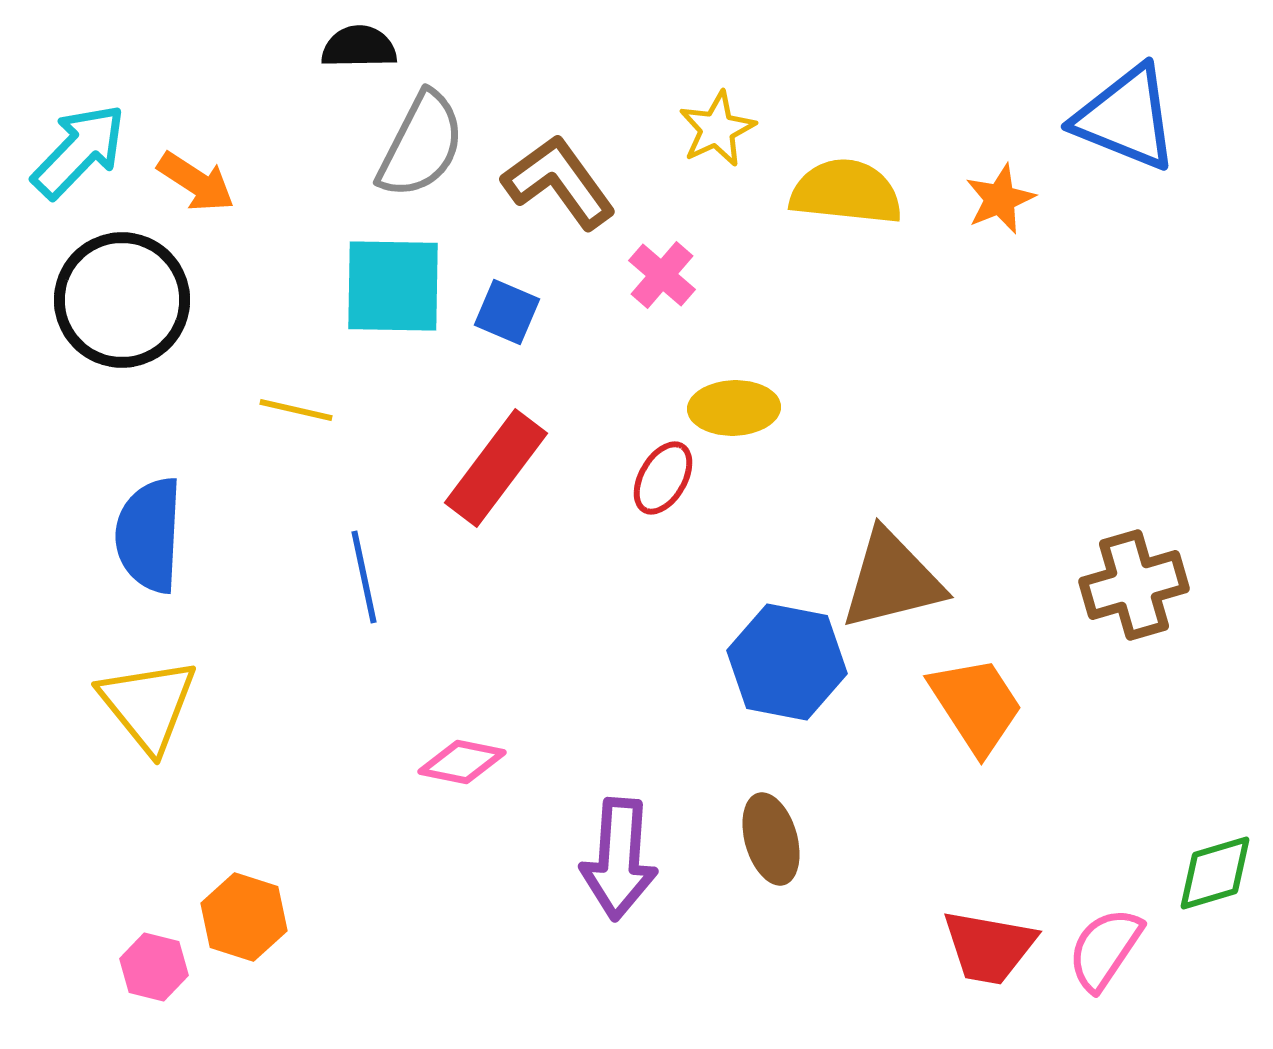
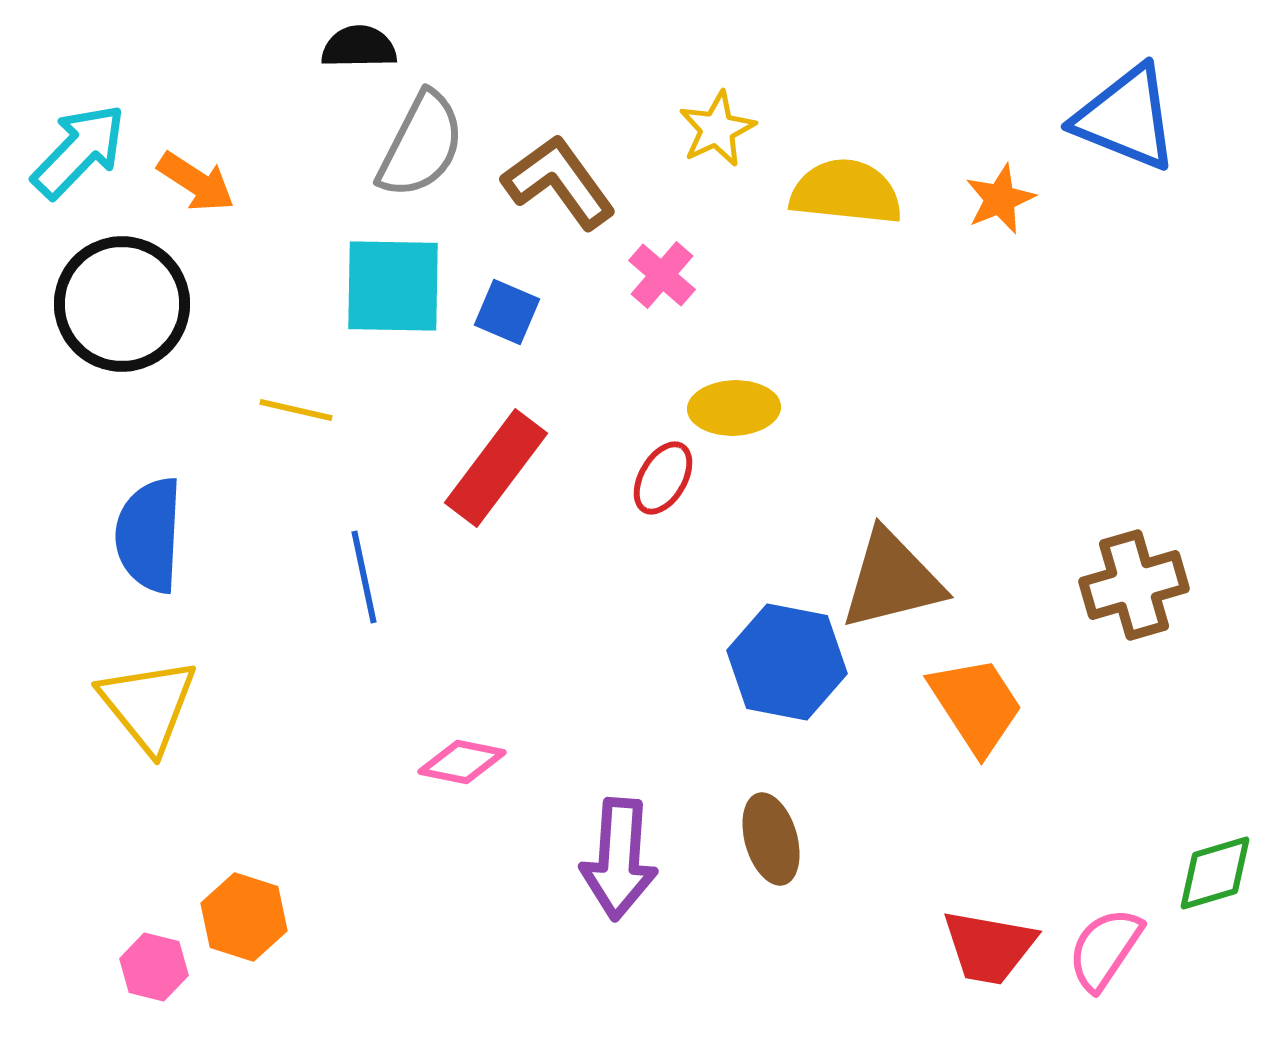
black circle: moved 4 px down
